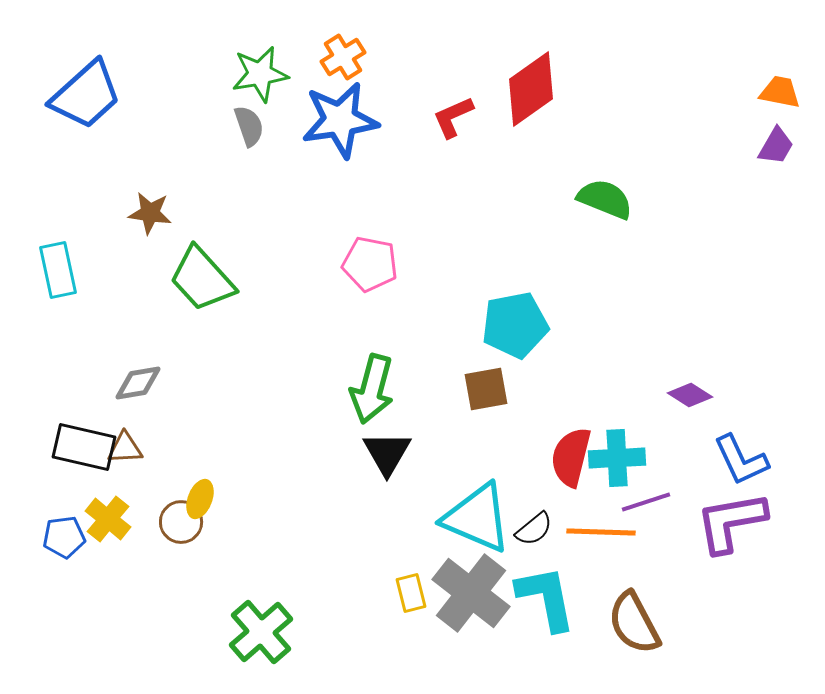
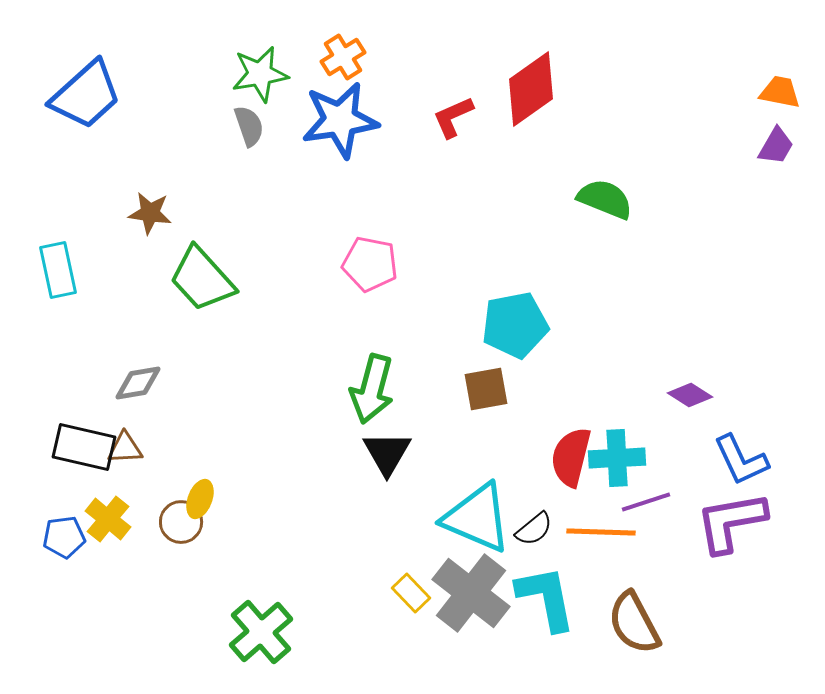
yellow rectangle: rotated 30 degrees counterclockwise
